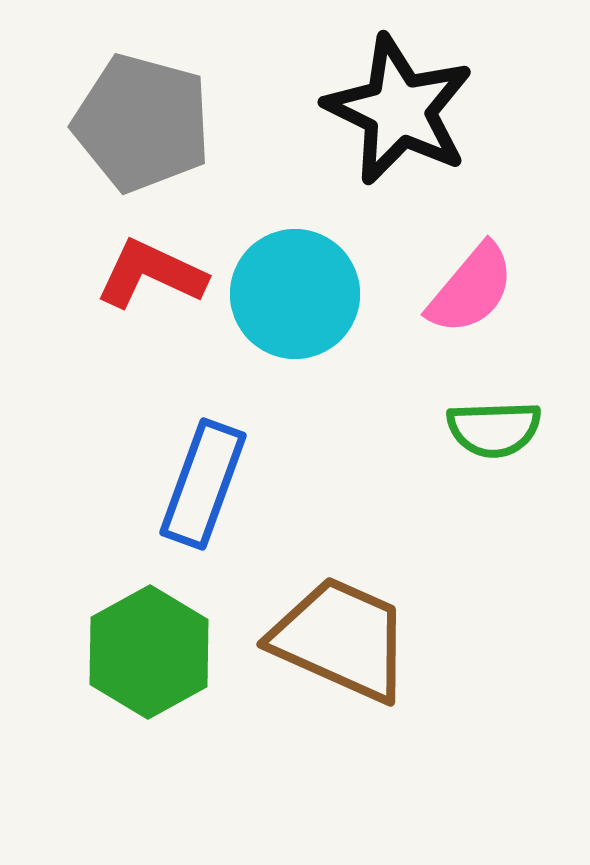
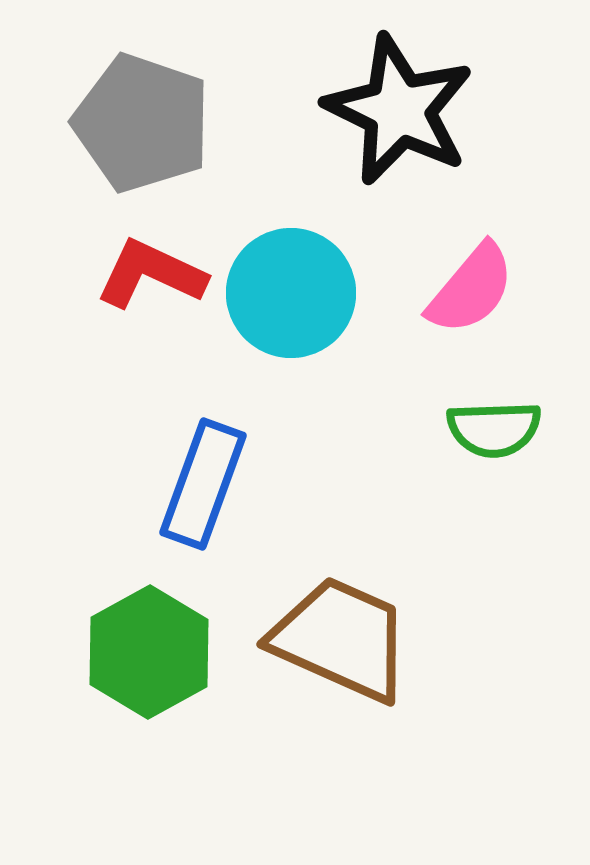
gray pentagon: rotated 4 degrees clockwise
cyan circle: moved 4 px left, 1 px up
